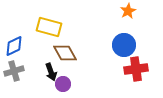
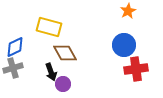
blue diamond: moved 1 px right, 1 px down
gray cross: moved 1 px left, 3 px up
